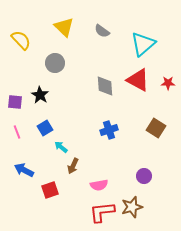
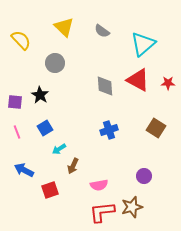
cyan arrow: moved 2 px left, 2 px down; rotated 72 degrees counterclockwise
